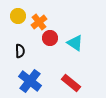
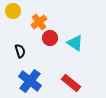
yellow circle: moved 5 px left, 5 px up
black semicircle: rotated 16 degrees counterclockwise
